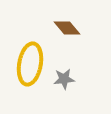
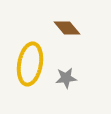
gray star: moved 2 px right, 1 px up
